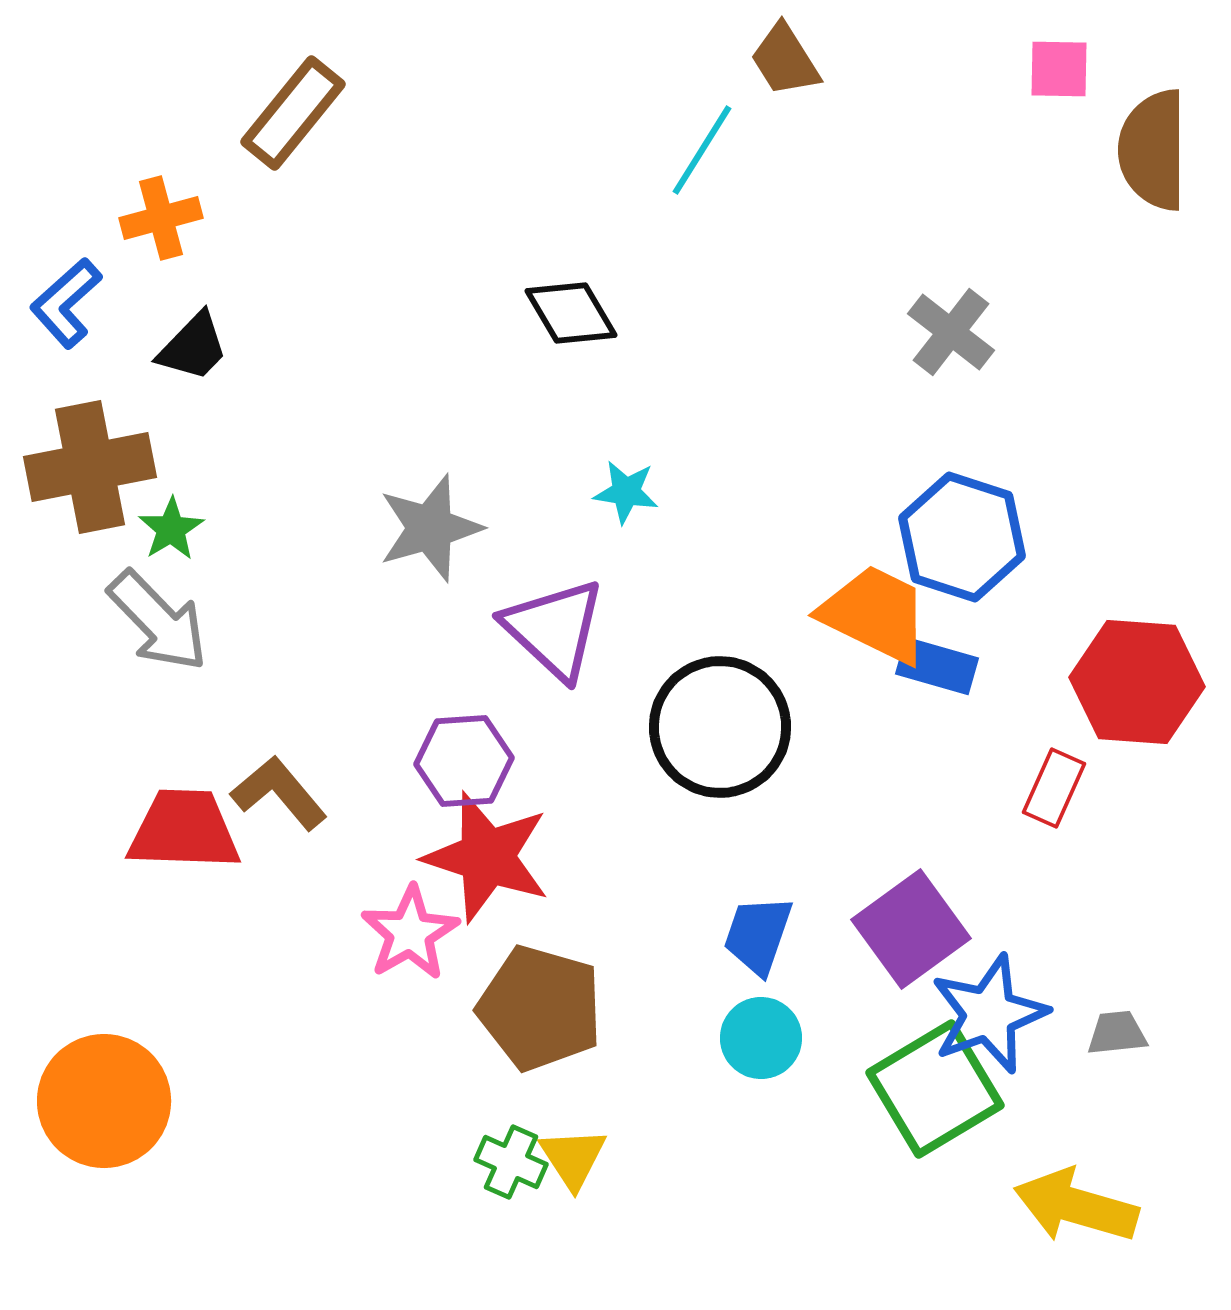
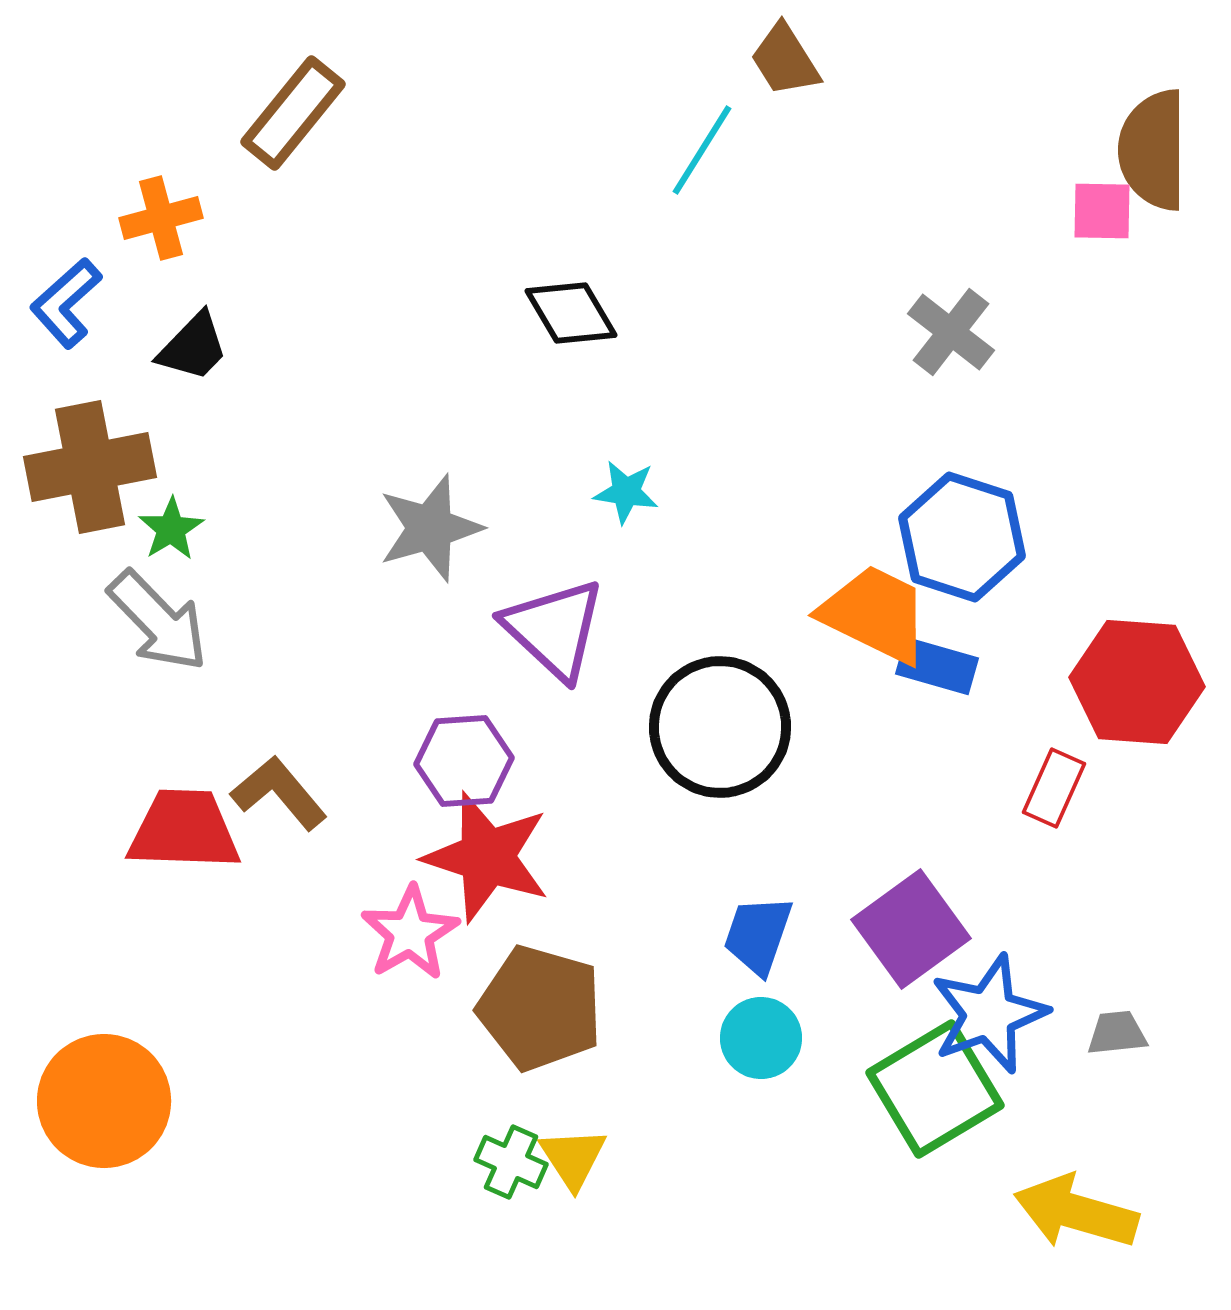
pink square: moved 43 px right, 142 px down
yellow arrow: moved 6 px down
